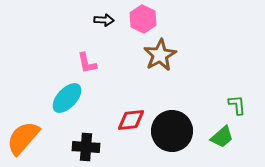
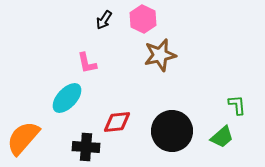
black arrow: rotated 120 degrees clockwise
brown star: rotated 16 degrees clockwise
red diamond: moved 14 px left, 2 px down
